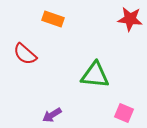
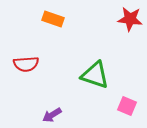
red semicircle: moved 1 px right, 10 px down; rotated 45 degrees counterclockwise
green triangle: rotated 12 degrees clockwise
pink square: moved 3 px right, 7 px up
